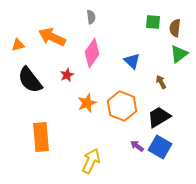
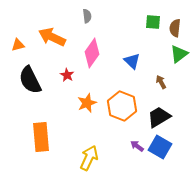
gray semicircle: moved 4 px left, 1 px up
red star: rotated 16 degrees counterclockwise
black semicircle: rotated 12 degrees clockwise
yellow arrow: moved 2 px left, 3 px up
